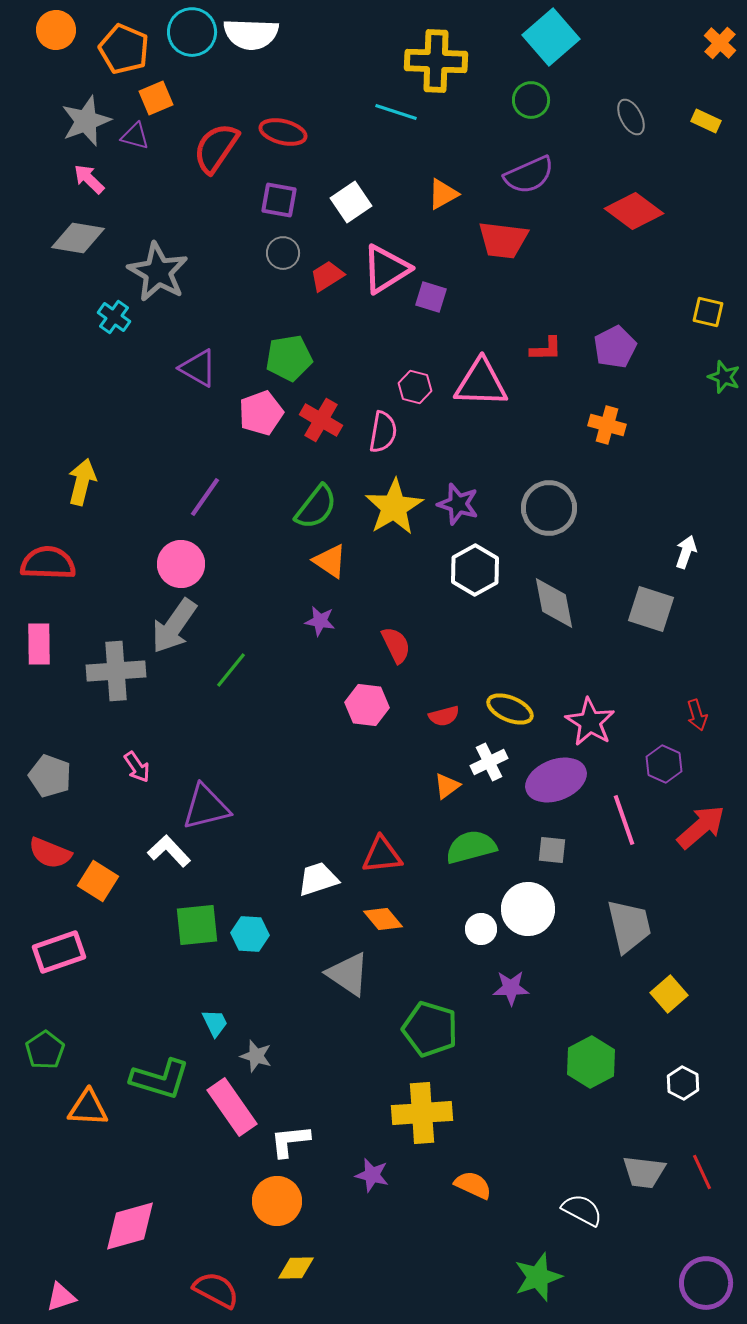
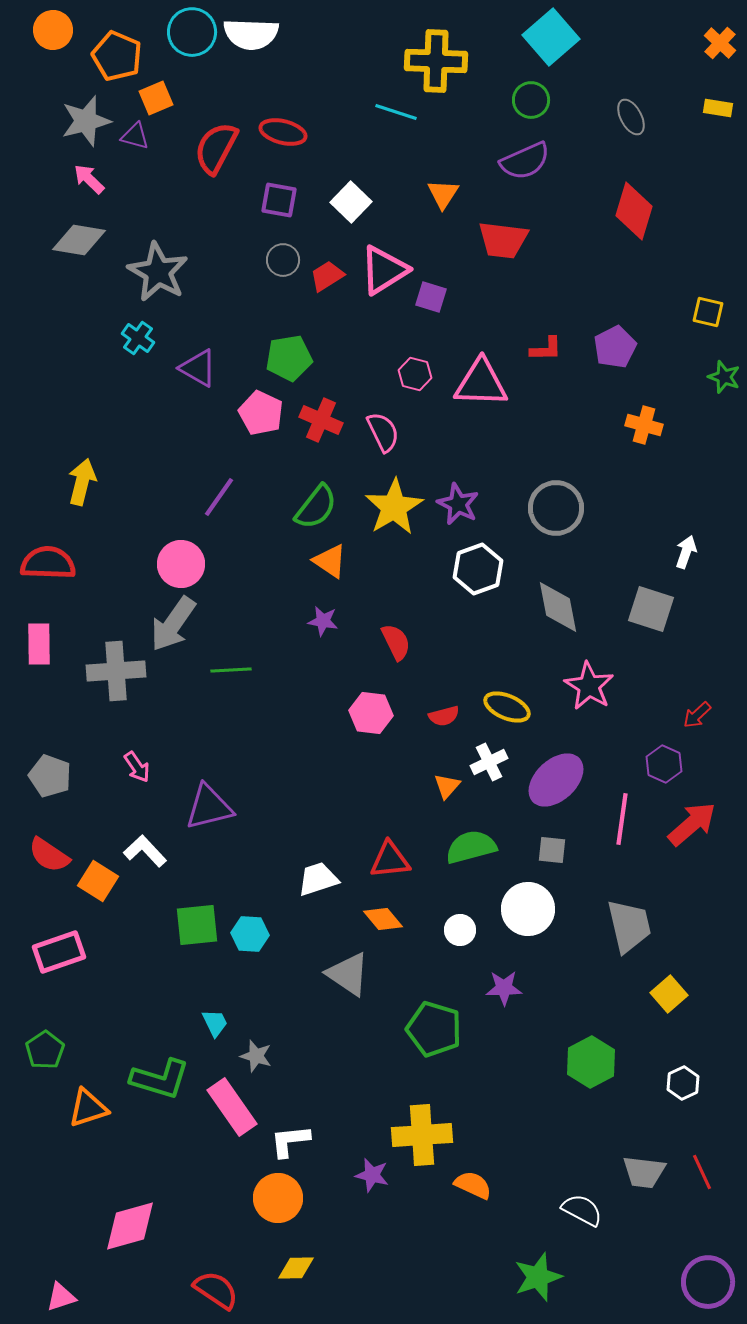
orange circle at (56, 30): moved 3 px left
orange pentagon at (124, 49): moved 7 px left, 7 px down
gray star at (86, 121): rotated 6 degrees clockwise
yellow rectangle at (706, 121): moved 12 px right, 13 px up; rotated 16 degrees counterclockwise
red semicircle at (216, 148): rotated 6 degrees counterclockwise
purple semicircle at (529, 175): moved 4 px left, 14 px up
orange triangle at (443, 194): rotated 28 degrees counterclockwise
white square at (351, 202): rotated 12 degrees counterclockwise
red diamond at (634, 211): rotated 70 degrees clockwise
gray diamond at (78, 238): moved 1 px right, 2 px down
gray circle at (283, 253): moved 7 px down
pink triangle at (386, 269): moved 2 px left, 1 px down
cyan cross at (114, 317): moved 24 px right, 21 px down
pink hexagon at (415, 387): moved 13 px up
pink pentagon at (261, 413): rotated 27 degrees counterclockwise
red cross at (321, 420): rotated 6 degrees counterclockwise
orange cross at (607, 425): moved 37 px right
pink semicircle at (383, 432): rotated 36 degrees counterclockwise
purple line at (205, 497): moved 14 px right
purple star at (458, 504): rotated 9 degrees clockwise
gray circle at (549, 508): moved 7 px right
white hexagon at (475, 570): moved 3 px right, 1 px up; rotated 9 degrees clockwise
gray diamond at (554, 603): moved 4 px right, 4 px down
purple star at (320, 621): moved 3 px right
gray arrow at (174, 626): moved 1 px left, 2 px up
red semicircle at (396, 645): moved 3 px up
green line at (231, 670): rotated 48 degrees clockwise
pink hexagon at (367, 705): moved 4 px right, 8 px down
yellow ellipse at (510, 709): moved 3 px left, 2 px up
red arrow at (697, 715): rotated 64 degrees clockwise
pink star at (590, 722): moved 1 px left, 36 px up
purple ellipse at (556, 780): rotated 22 degrees counterclockwise
orange triangle at (447, 786): rotated 12 degrees counterclockwise
purple triangle at (206, 807): moved 3 px right
pink line at (624, 820): moved 2 px left, 1 px up; rotated 27 degrees clockwise
red arrow at (701, 827): moved 9 px left, 3 px up
white L-shape at (169, 851): moved 24 px left
red semicircle at (50, 853): moved 1 px left, 2 px down; rotated 12 degrees clockwise
red triangle at (382, 855): moved 8 px right, 5 px down
white circle at (481, 929): moved 21 px left, 1 px down
purple star at (511, 988): moved 7 px left
green pentagon at (430, 1029): moved 4 px right
white hexagon at (683, 1083): rotated 8 degrees clockwise
orange triangle at (88, 1108): rotated 21 degrees counterclockwise
yellow cross at (422, 1113): moved 22 px down
orange circle at (277, 1201): moved 1 px right, 3 px up
purple circle at (706, 1283): moved 2 px right, 1 px up
red semicircle at (216, 1290): rotated 6 degrees clockwise
